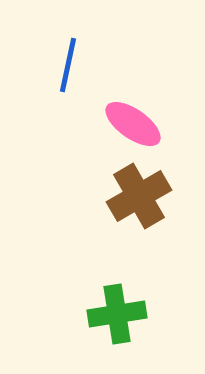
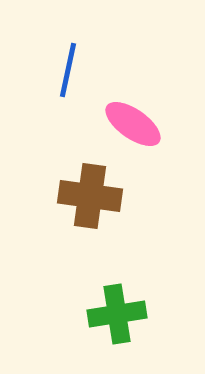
blue line: moved 5 px down
brown cross: moved 49 px left; rotated 38 degrees clockwise
